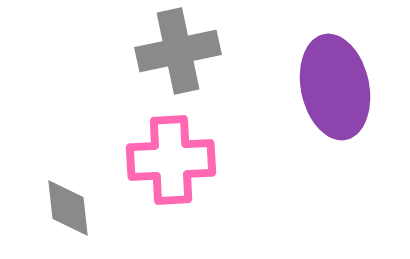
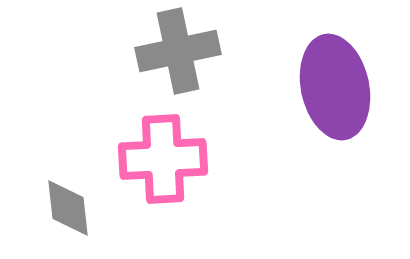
pink cross: moved 8 px left, 1 px up
